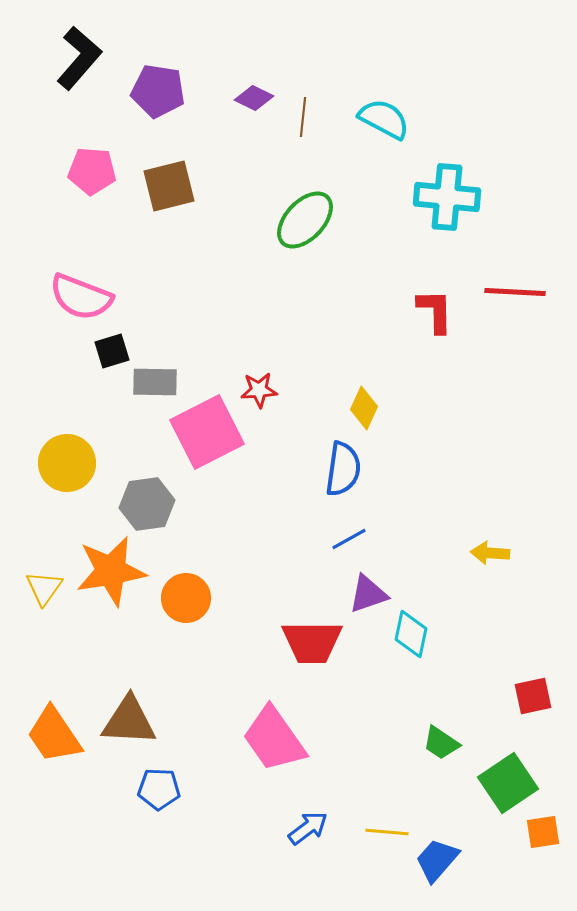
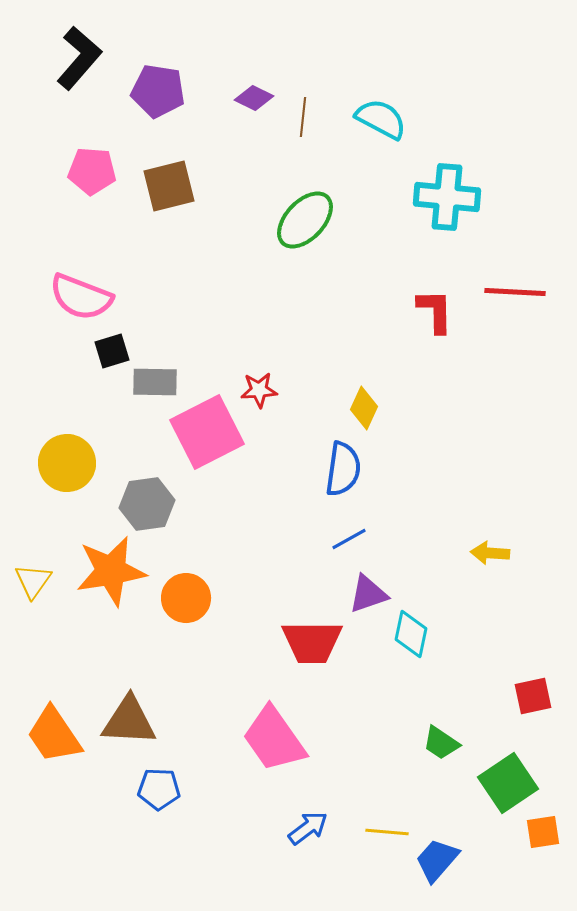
cyan semicircle: moved 3 px left
yellow triangle: moved 11 px left, 7 px up
